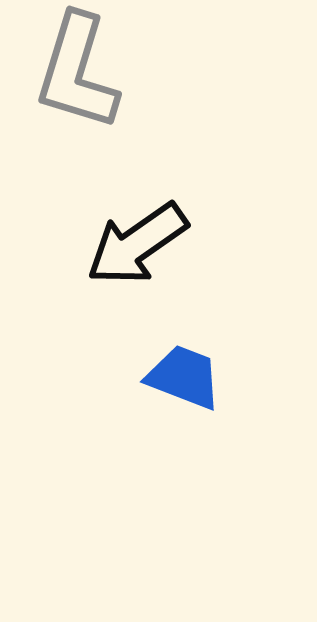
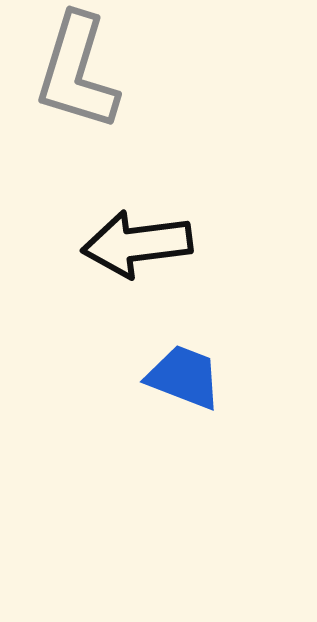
black arrow: rotated 28 degrees clockwise
